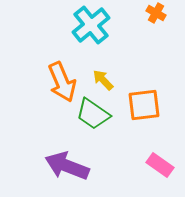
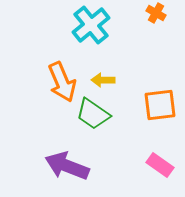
yellow arrow: rotated 45 degrees counterclockwise
orange square: moved 16 px right
